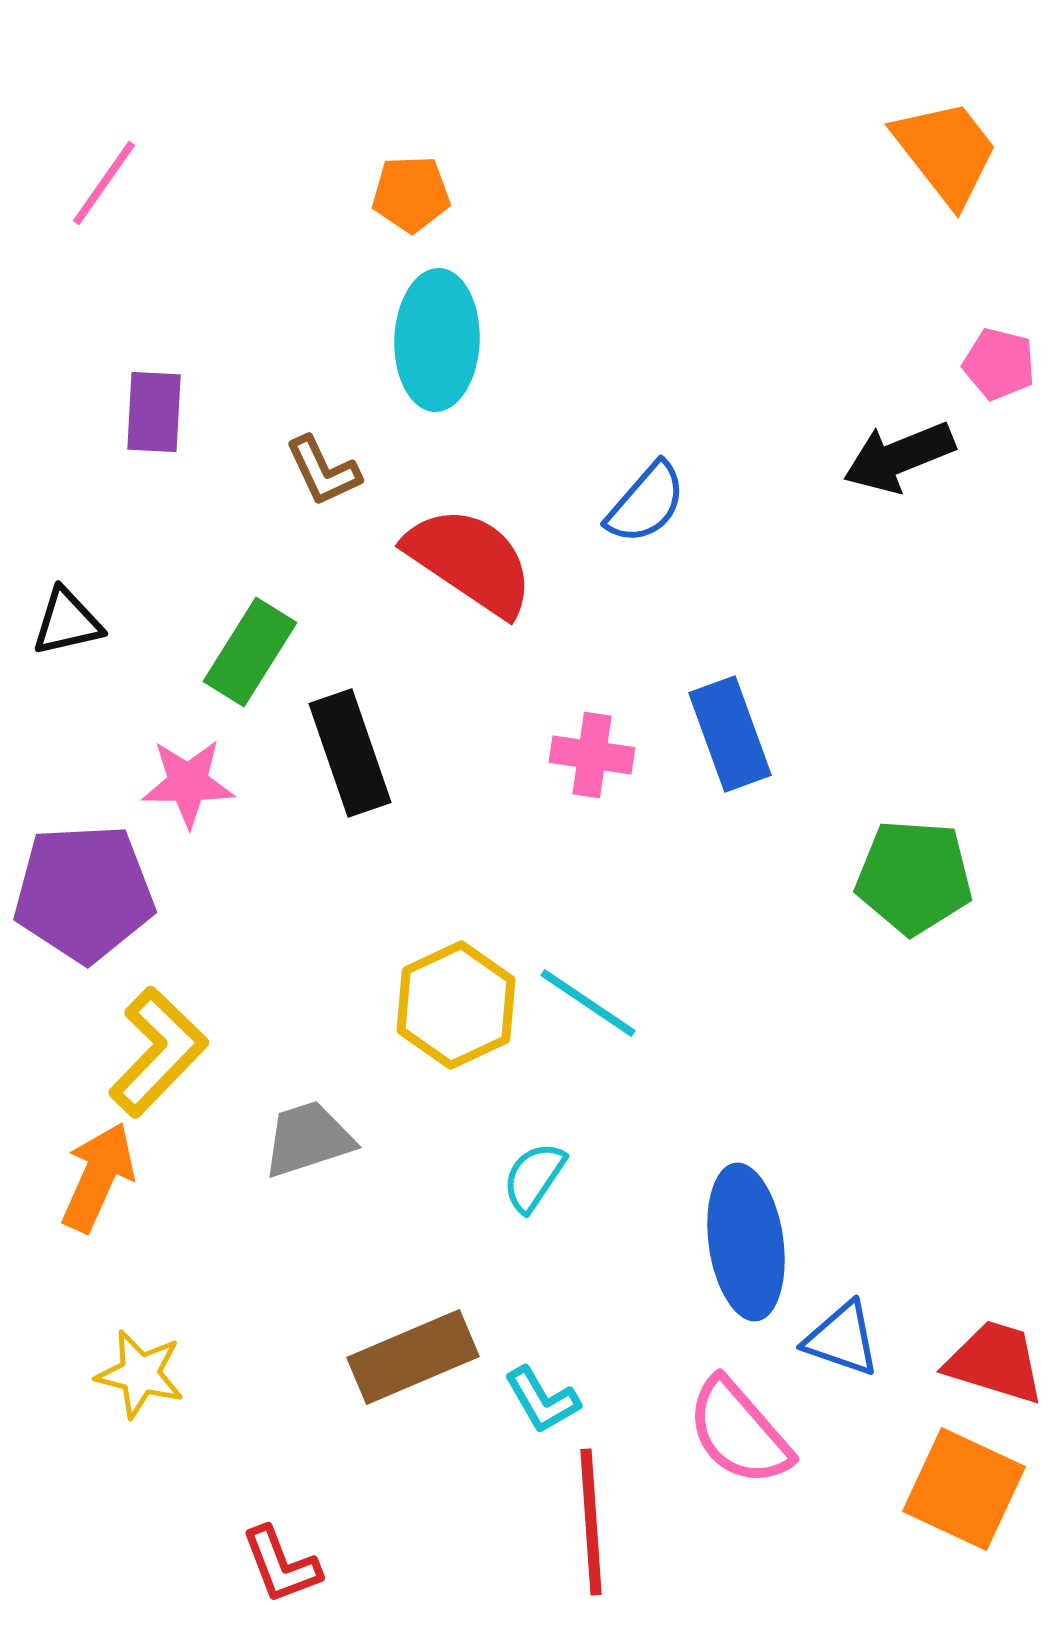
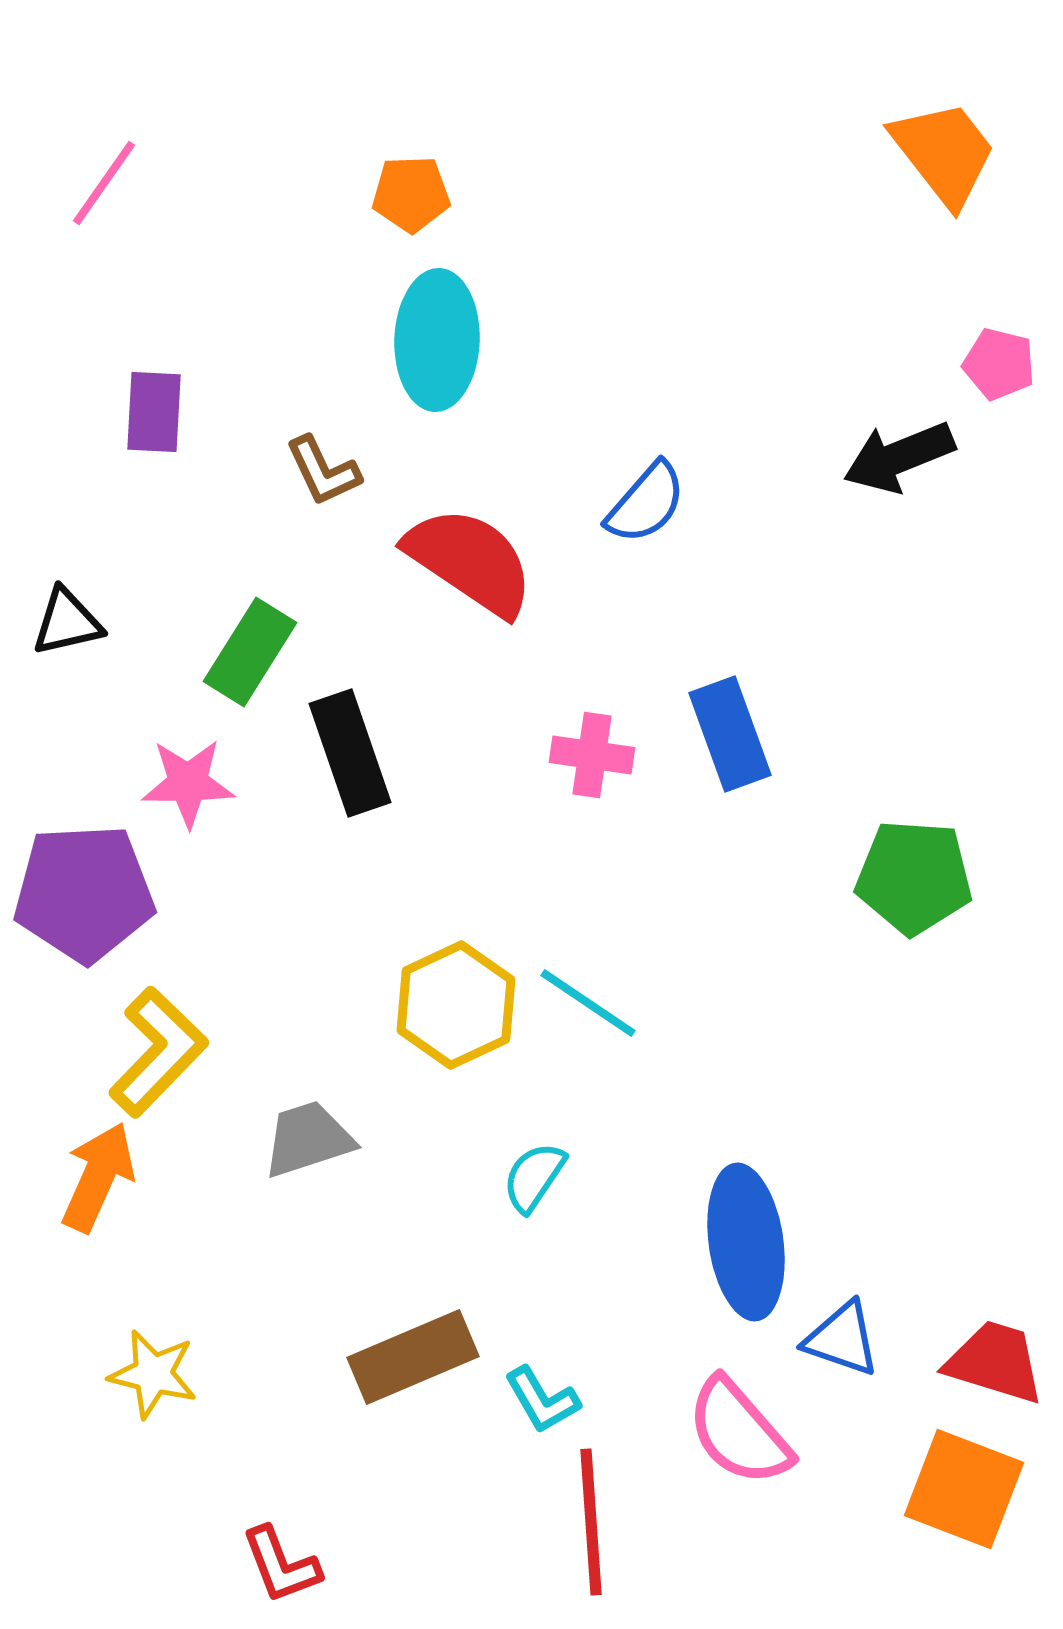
orange trapezoid: moved 2 px left, 1 px down
yellow star: moved 13 px right
orange square: rotated 4 degrees counterclockwise
